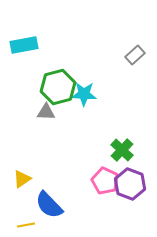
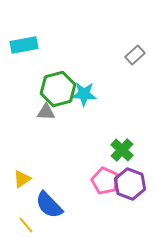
green hexagon: moved 2 px down
yellow line: rotated 60 degrees clockwise
